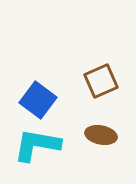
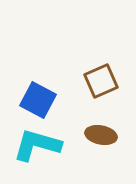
blue square: rotated 9 degrees counterclockwise
cyan L-shape: rotated 6 degrees clockwise
